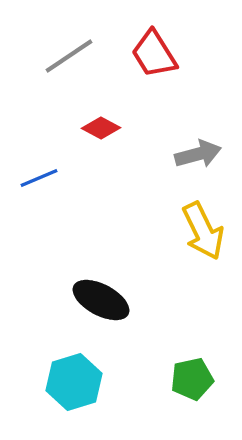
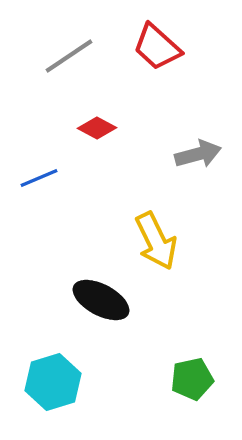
red trapezoid: moved 3 px right, 7 px up; rotated 16 degrees counterclockwise
red diamond: moved 4 px left
yellow arrow: moved 47 px left, 10 px down
cyan hexagon: moved 21 px left
